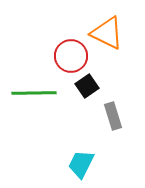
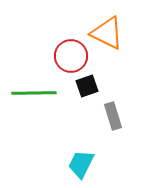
black square: rotated 15 degrees clockwise
